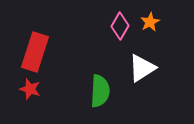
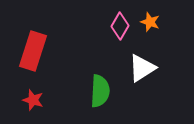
orange star: rotated 24 degrees counterclockwise
red rectangle: moved 2 px left, 1 px up
red star: moved 3 px right, 11 px down
